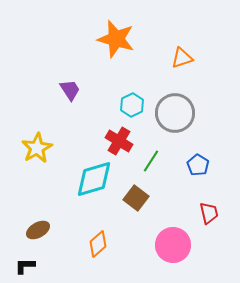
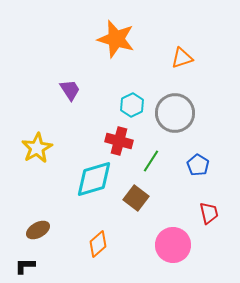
red cross: rotated 16 degrees counterclockwise
